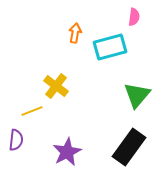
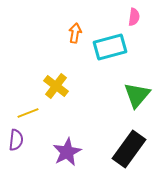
yellow line: moved 4 px left, 2 px down
black rectangle: moved 2 px down
